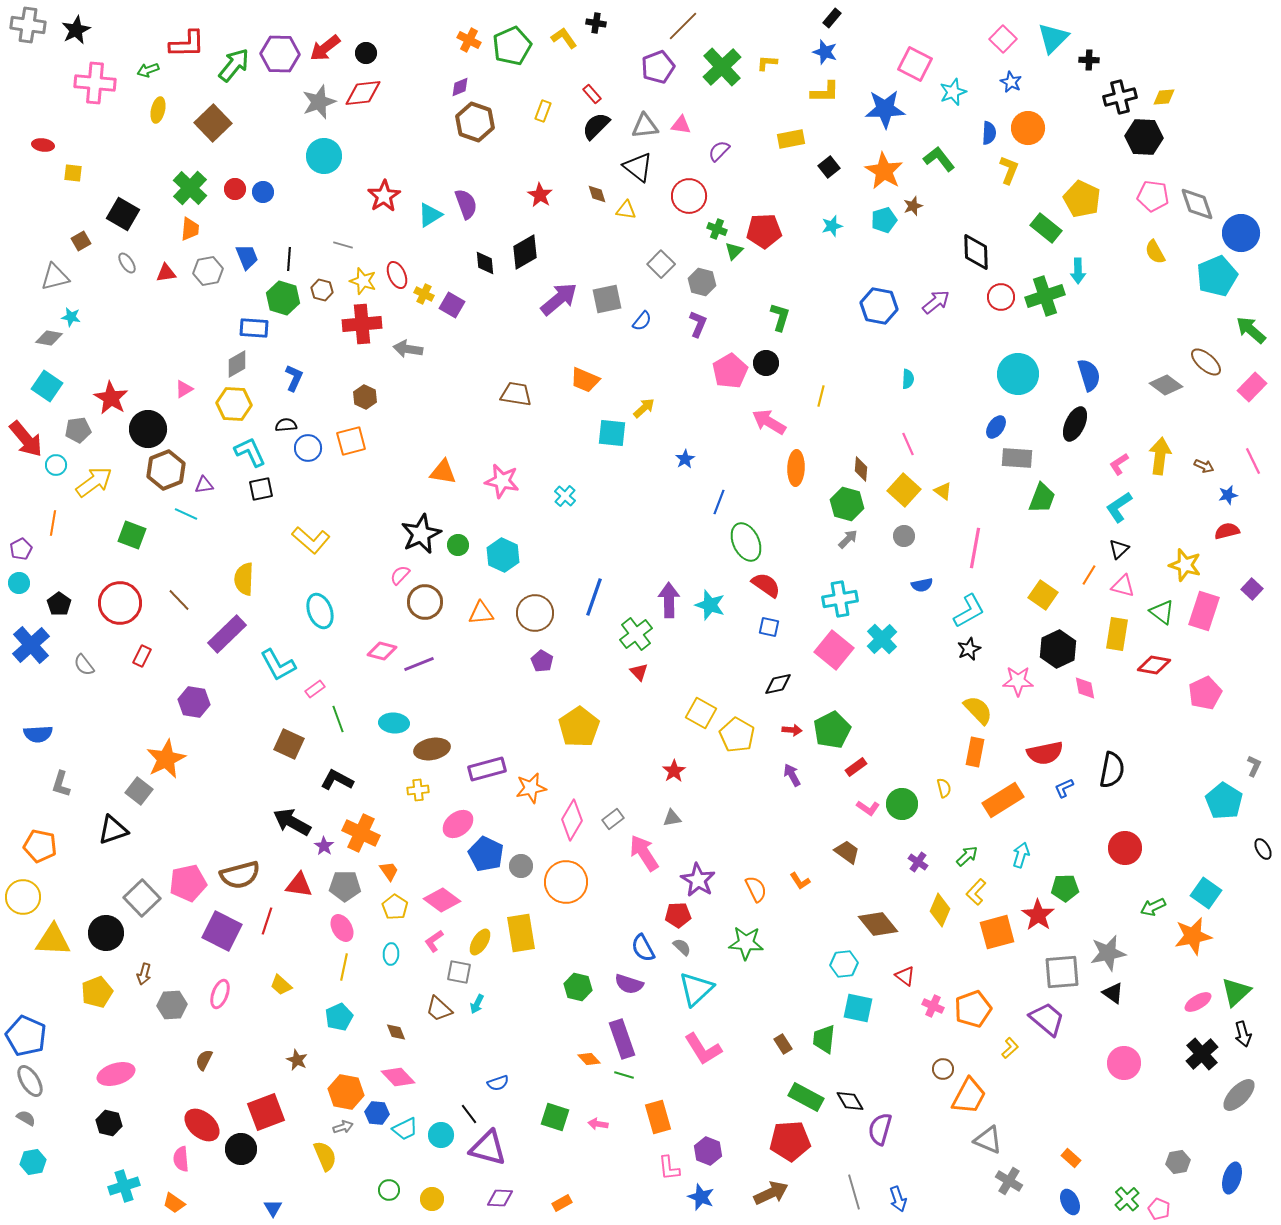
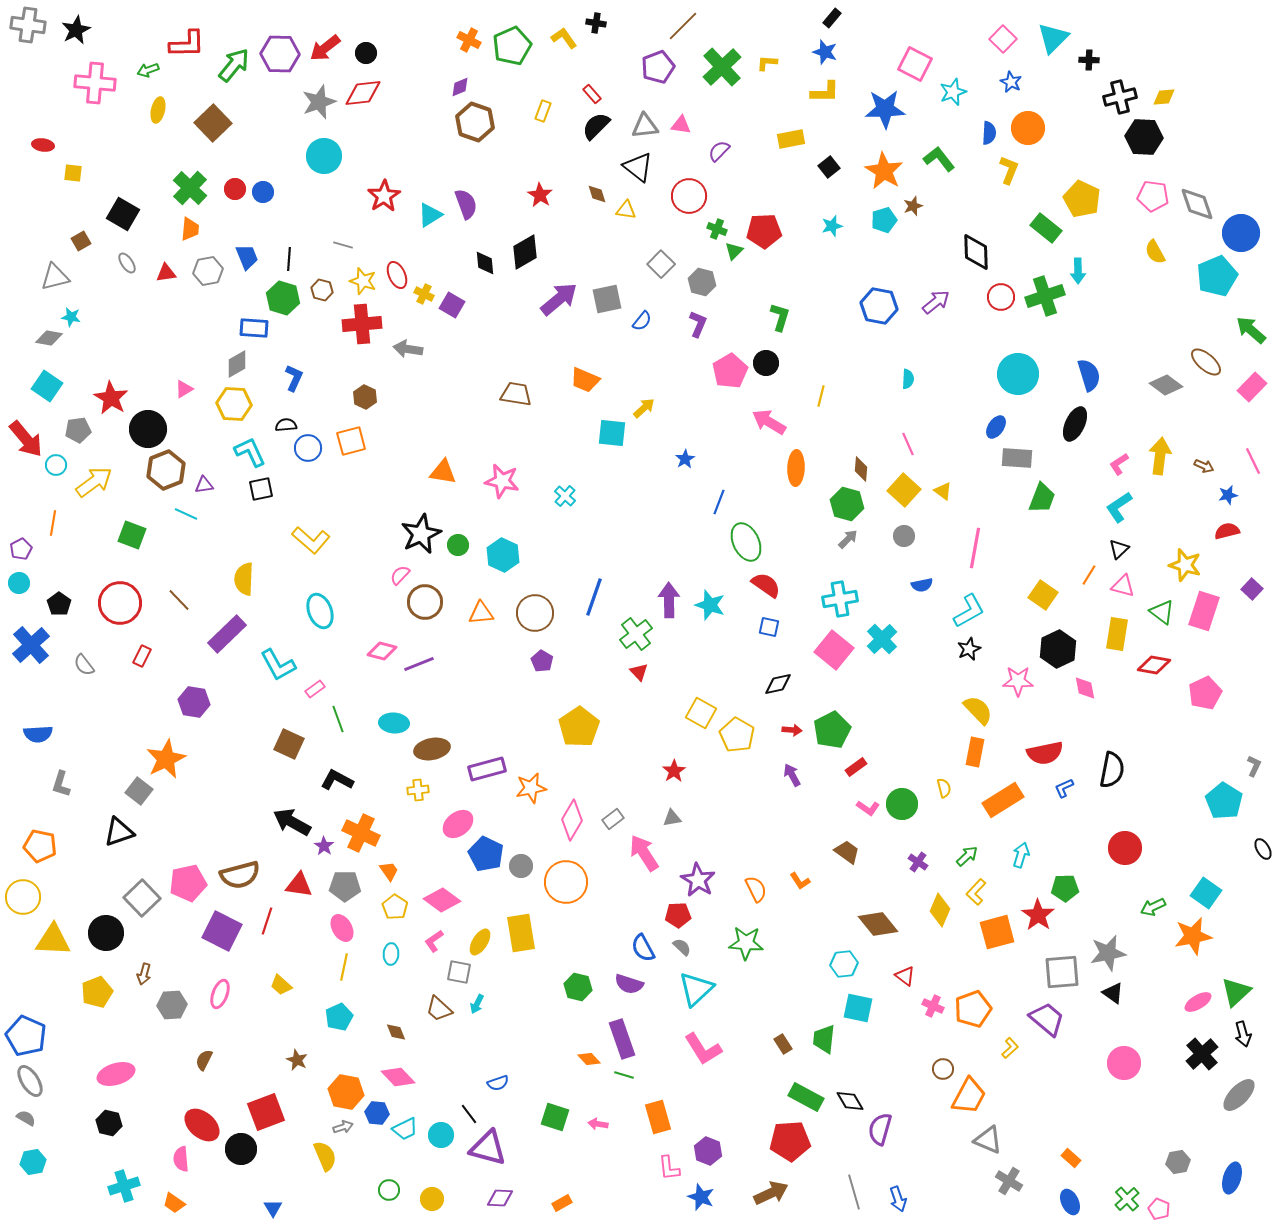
black triangle at (113, 830): moved 6 px right, 2 px down
